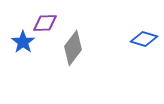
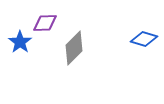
blue star: moved 3 px left
gray diamond: moved 1 px right; rotated 8 degrees clockwise
